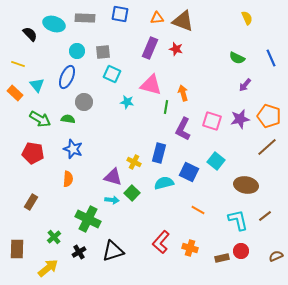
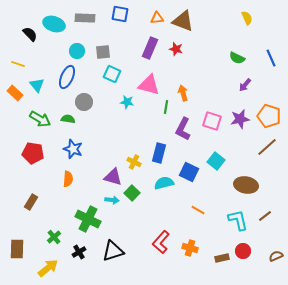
pink triangle at (151, 85): moved 2 px left
red circle at (241, 251): moved 2 px right
